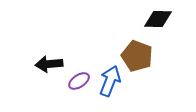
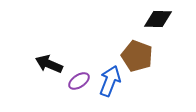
black arrow: rotated 28 degrees clockwise
